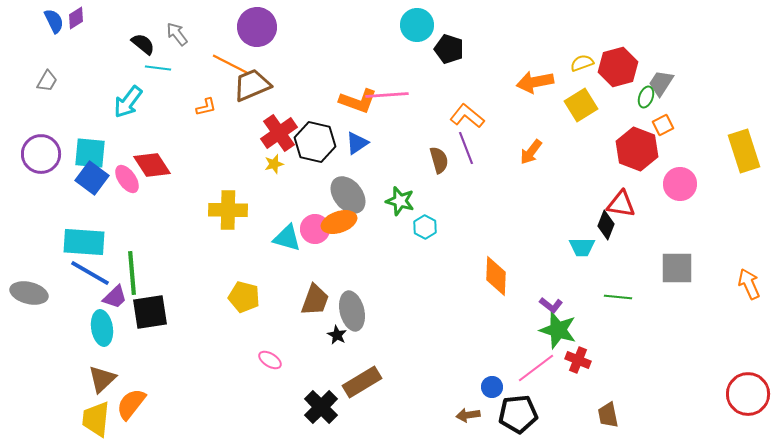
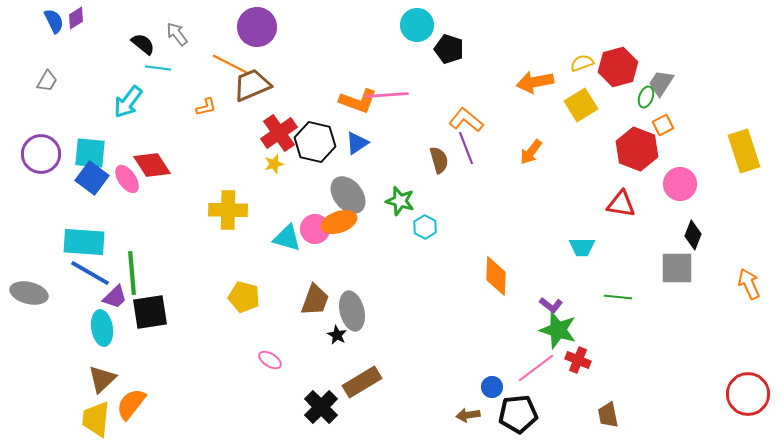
orange L-shape at (467, 116): moved 1 px left, 4 px down
black diamond at (606, 225): moved 87 px right, 10 px down
